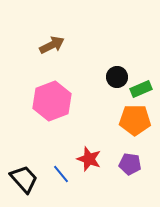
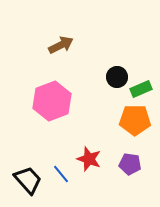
brown arrow: moved 9 px right
black trapezoid: moved 4 px right, 1 px down
